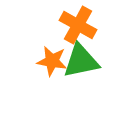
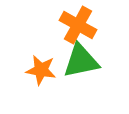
orange star: moved 11 px left, 9 px down
